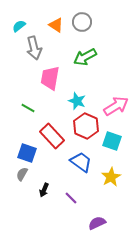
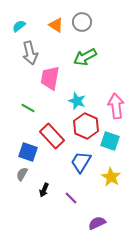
gray arrow: moved 4 px left, 5 px down
pink arrow: rotated 65 degrees counterclockwise
cyan square: moved 2 px left
blue square: moved 1 px right, 1 px up
blue trapezoid: rotated 95 degrees counterclockwise
yellow star: rotated 12 degrees counterclockwise
